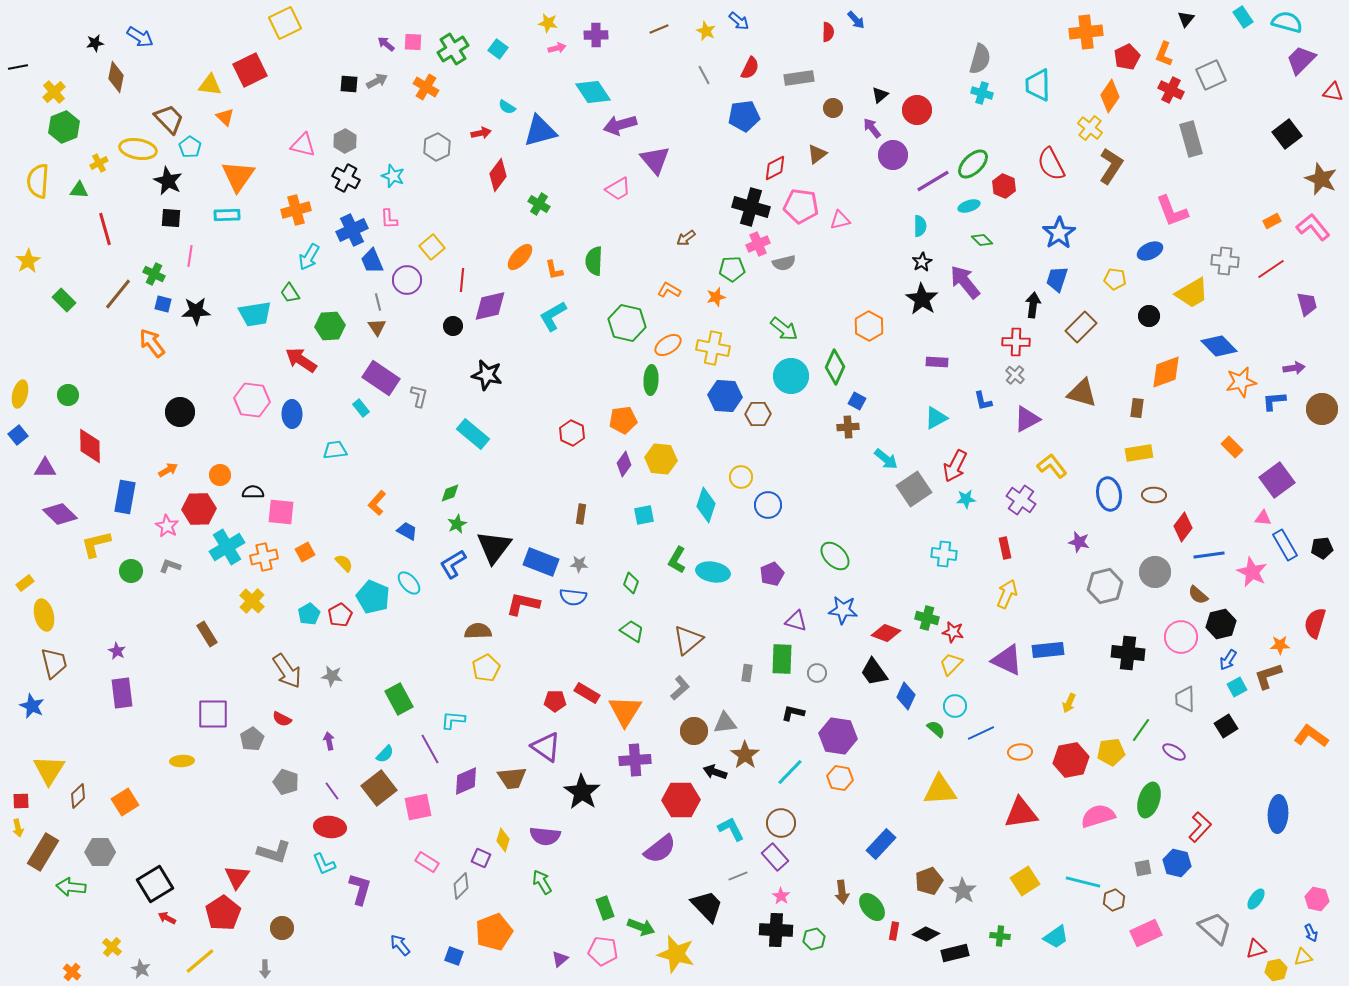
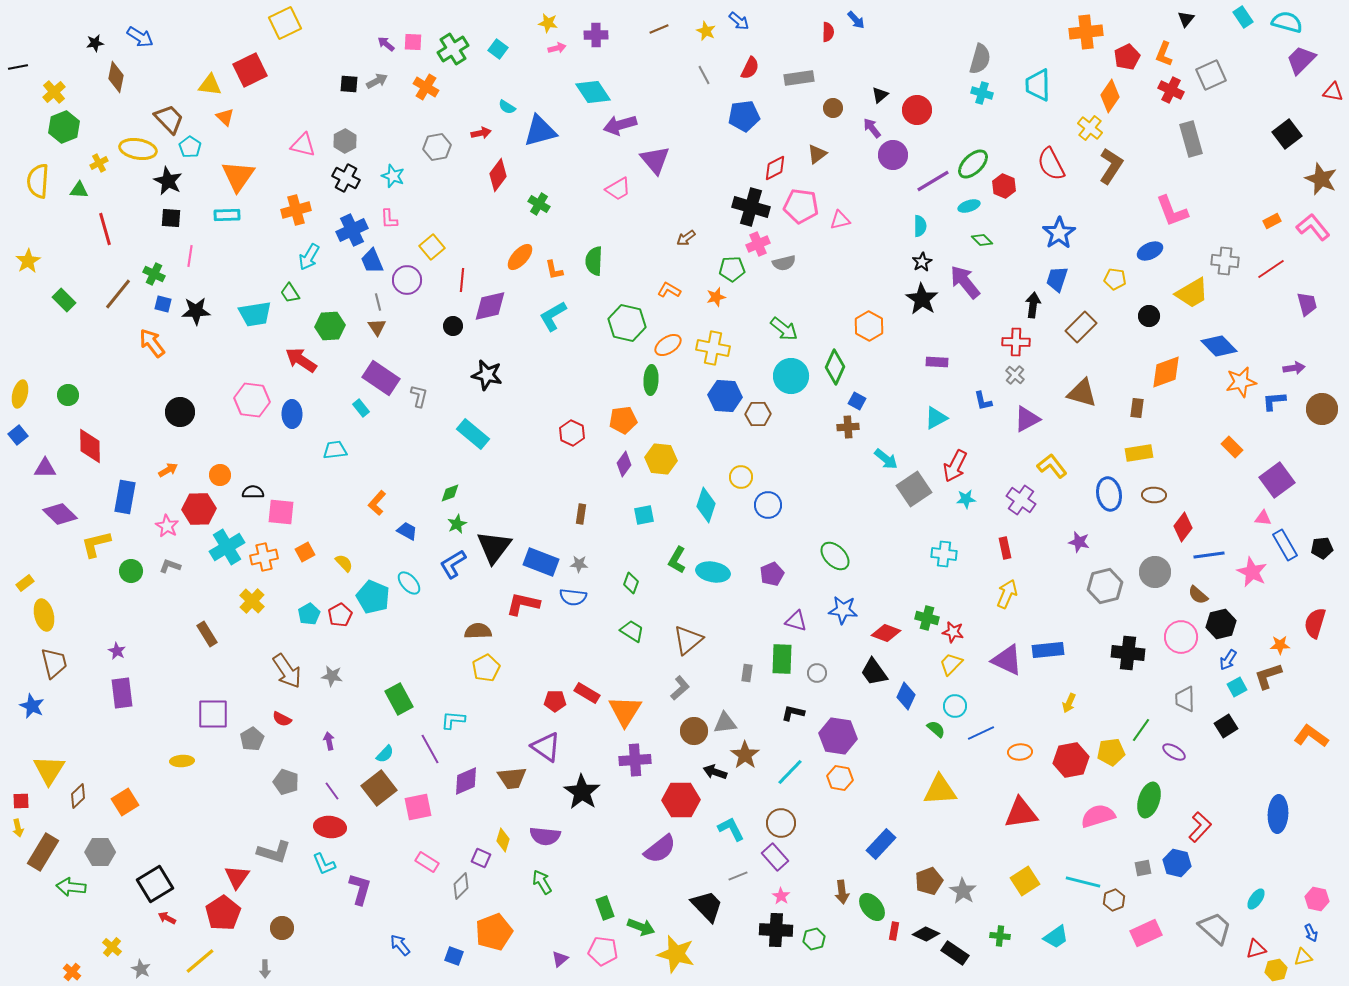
gray hexagon at (437, 147): rotated 16 degrees clockwise
black rectangle at (955, 953): rotated 48 degrees clockwise
